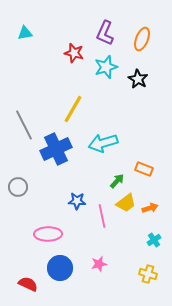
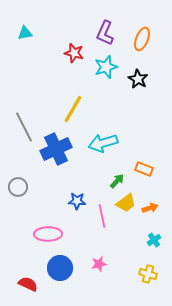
gray line: moved 2 px down
